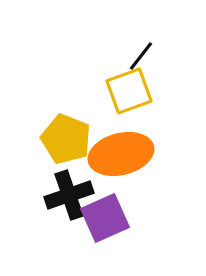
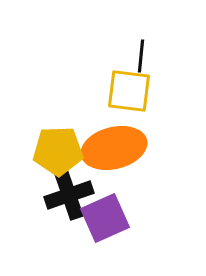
black line: rotated 32 degrees counterclockwise
yellow square: rotated 27 degrees clockwise
yellow pentagon: moved 8 px left, 12 px down; rotated 24 degrees counterclockwise
orange ellipse: moved 7 px left, 6 px up
